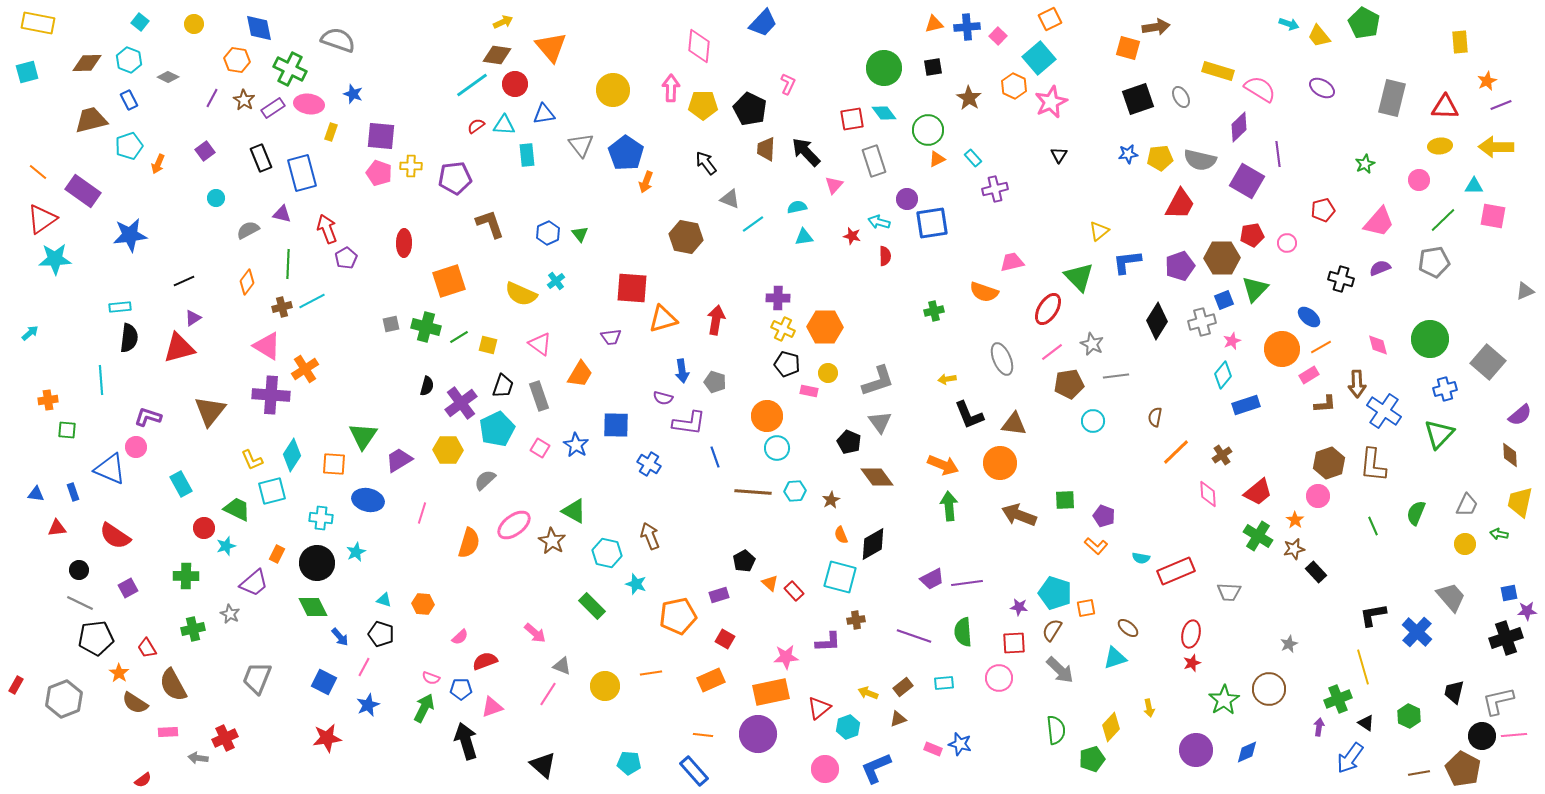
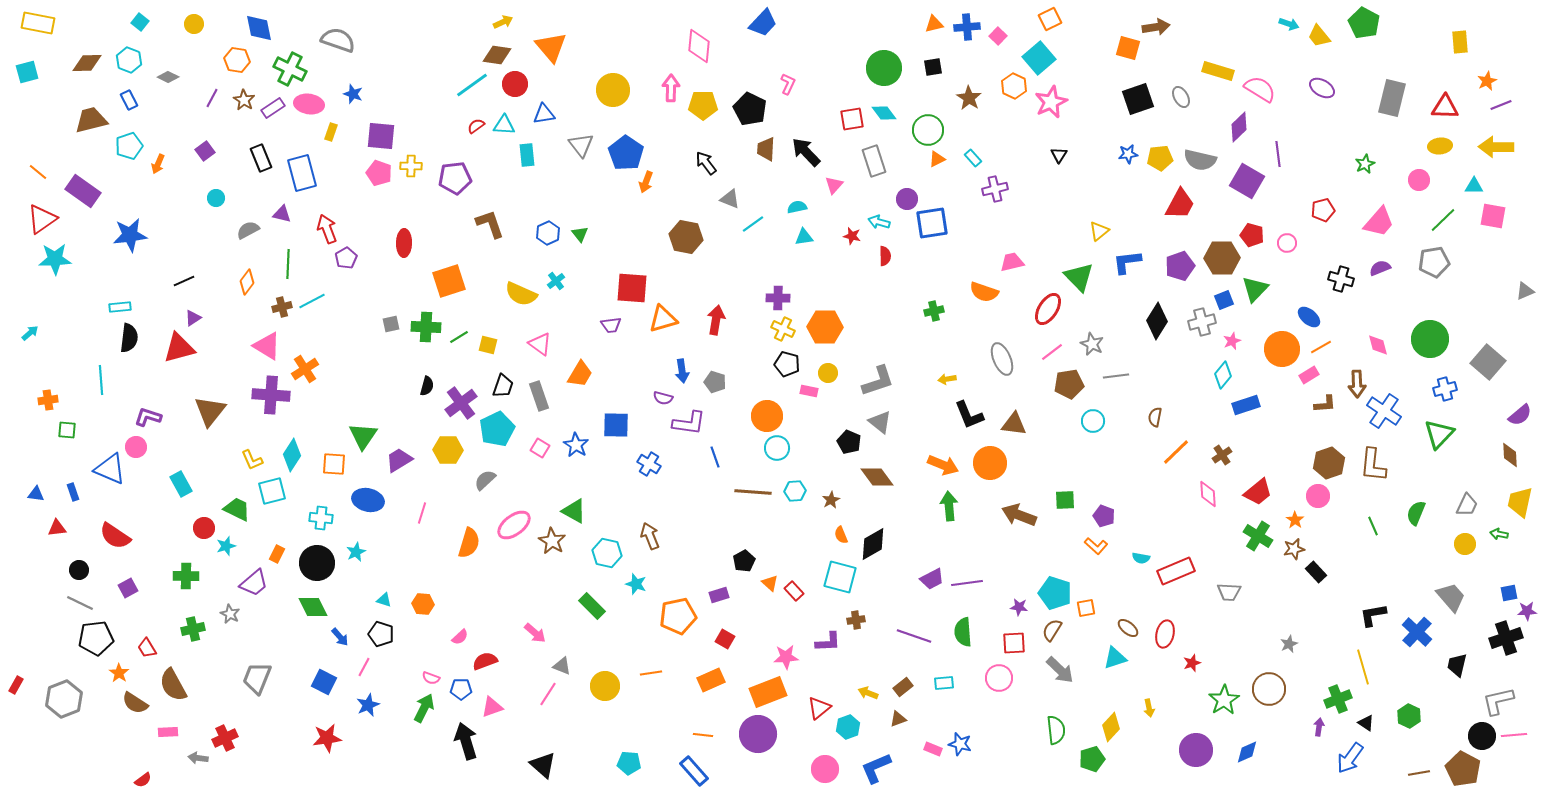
red pentagon at (1252, 235): rotated 25 degrees clockwise
green cross at (426, 327): rotated 12 degrees counterclockwise
purple trapezoid at (611, 337): moved 12 px up
gray triangle at (880, 422): rotated 15 degrees counterclockwise
orange circle at (1000, 463): moved 10 px left
red ellipse at (1191, 634): moved 26 px left
orange rectangle at (771, 692): moved 3 px left; rotated 9 degrees counterclockwise
black trapezoid at (1454, 692): moved 3 px right, 27 px up
